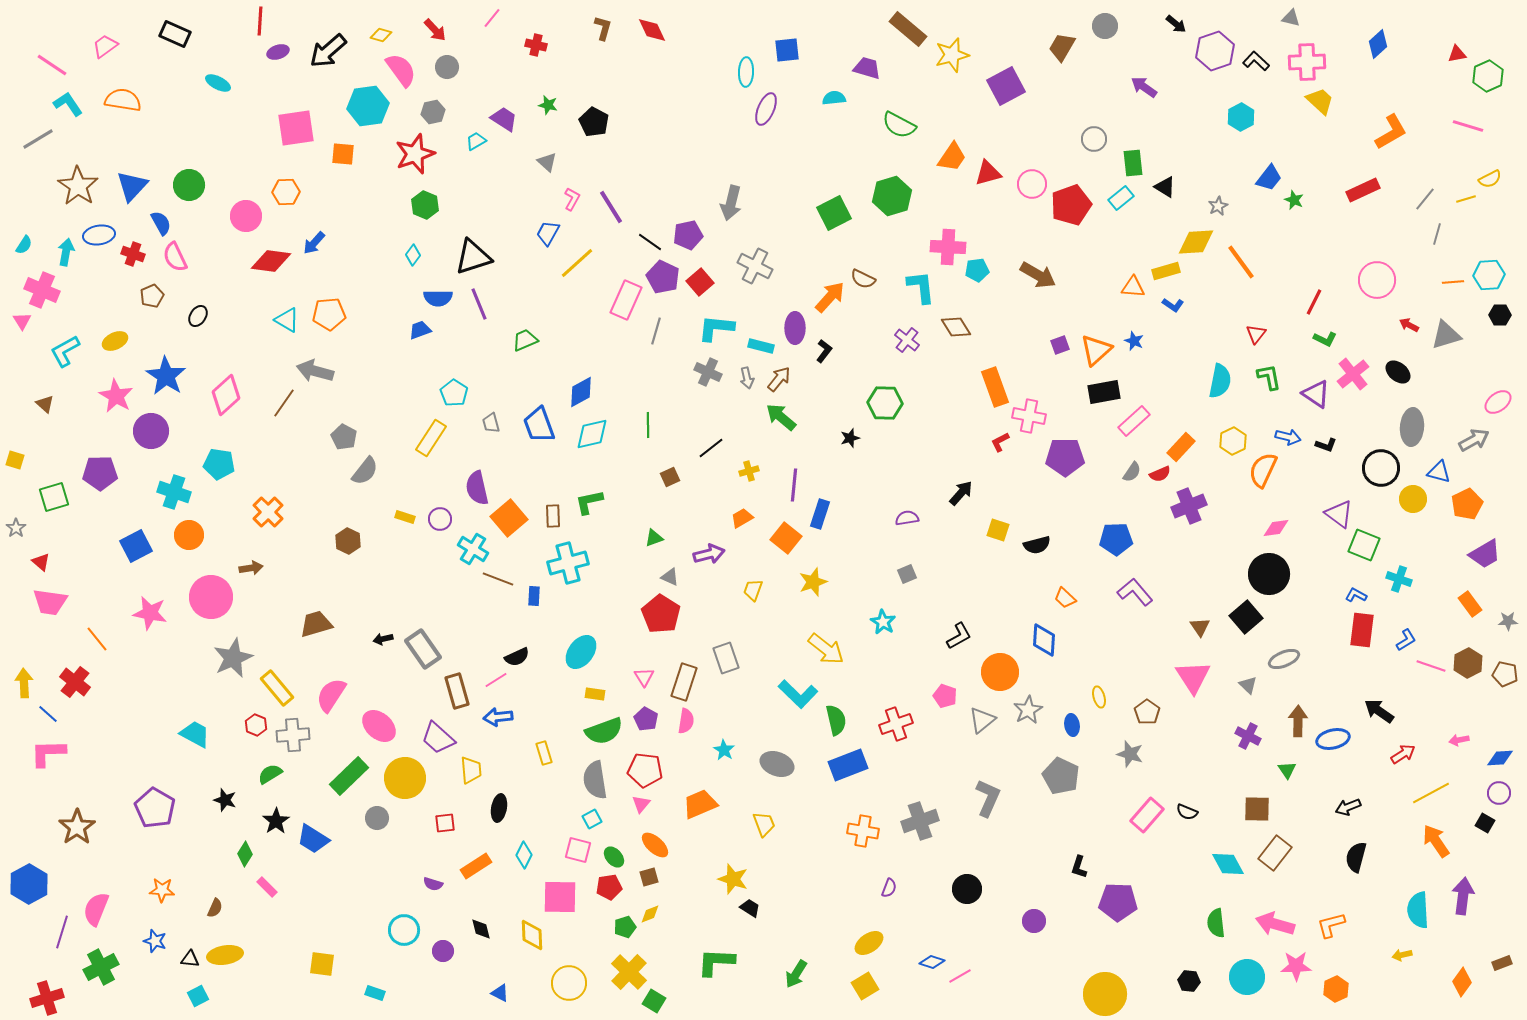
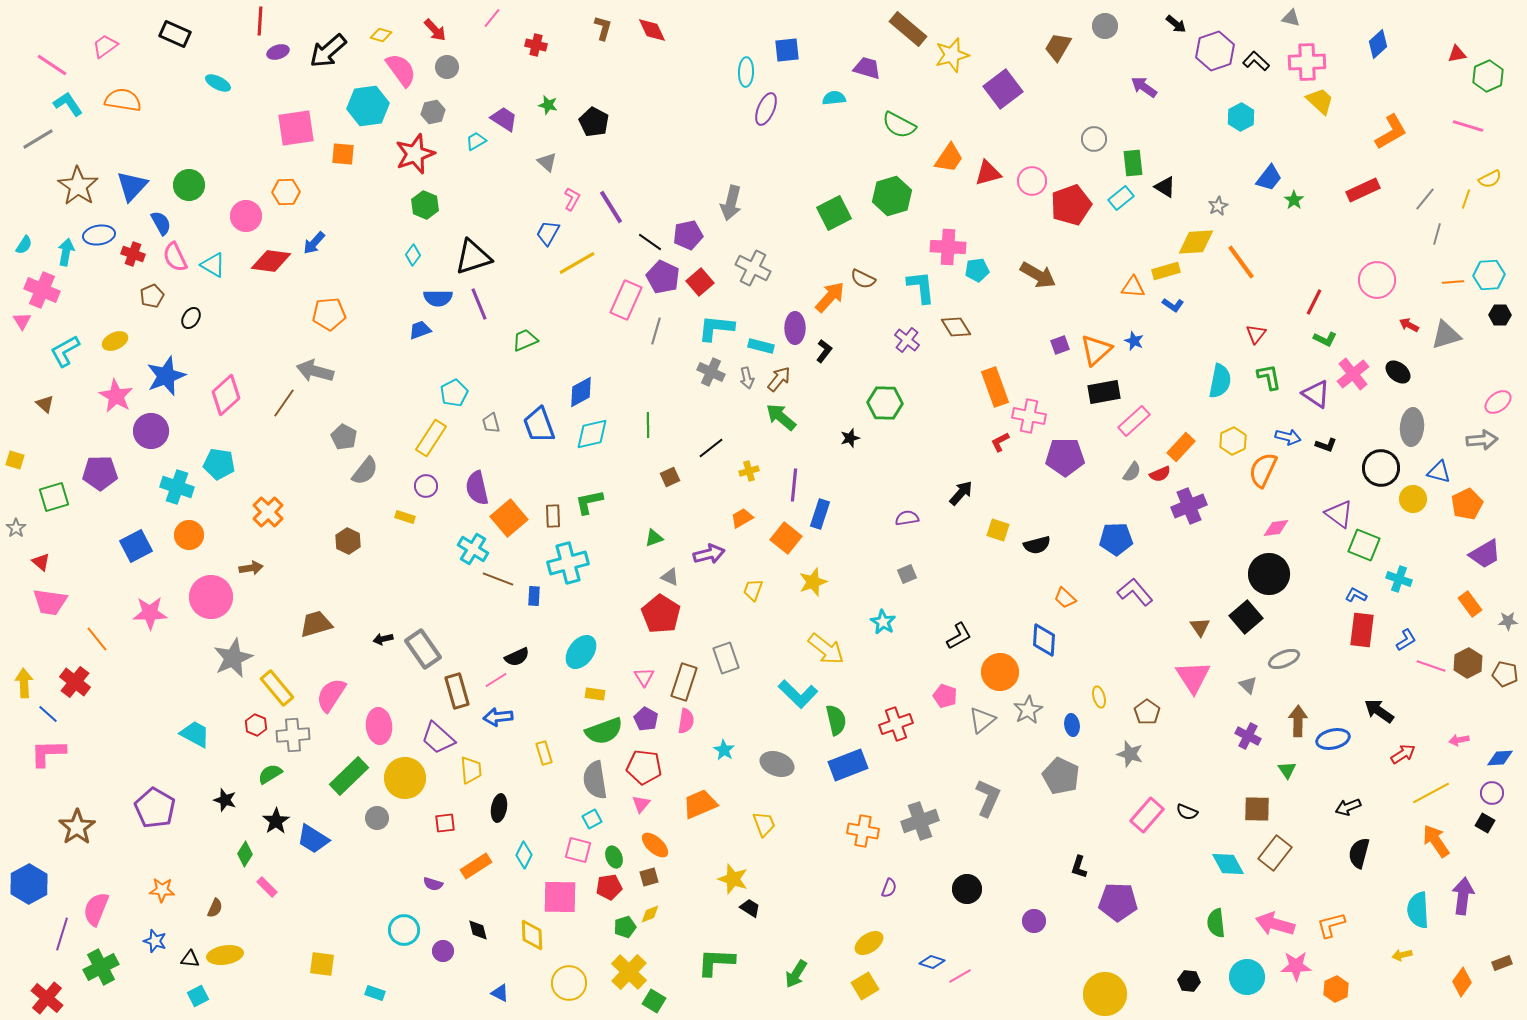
brown trapezoid at (1062, 47): moved 4 px left
purple square at (1006, 86): moved 3 px left, 3 px down; rotated 9 degrees counterclockwise
orange trapezoid at (952, 157): moved 3 px left, 1 px down
pink circle at (1032, 184): moved 3 px up
yellow line at (1466, 199): rotated 54 degrees counterclockwise
green star at (1294, 200): rotated 12 degrees clockwise
yellow line at (577, 263): rotated 12 degrees clockwise
gray cross at (755, 266): moved 2 px left, 2 px down
black ellipse at (198, 316): moved 7 px left, 2 px down
cyan triangle at (287, 320): moved 74 px left, 55 px up
gray cross at (708, 372): moved 3 px right
blue star at (166, 376): rotated 18 degrees clockwise
cyan pentagon at (454, 393): rotated 12 degrees clockwise
gray arrow at (1474, 440): moved 8 px right; rotated 24 degrees clockwise
cyan cross at (174, 492): moved 3 px right, 5 px up
purple circle at (440, 519): moved 14 px left, 33 px up
pink star at (150, 613): rotated 12 degrees counterclockwise
pink ellipse at (379, 726): rotated 44 degrees clockwise
red pentagon at (645, 770): moved 1 px left, 3 px up
purple circle at (1499, 793): moved 7 px left
green ellipse at (614, 857): rotated 20 degrees clockwise
black semicircle at (1356, 857): moved 3 px right, 4 px up
black diamond at (481, 929): moved 3 px left, 1 px down
purple line at (62, 932): moved 2 px down
red cross at (47, 998): rotated 32 degrees counterclockwise
